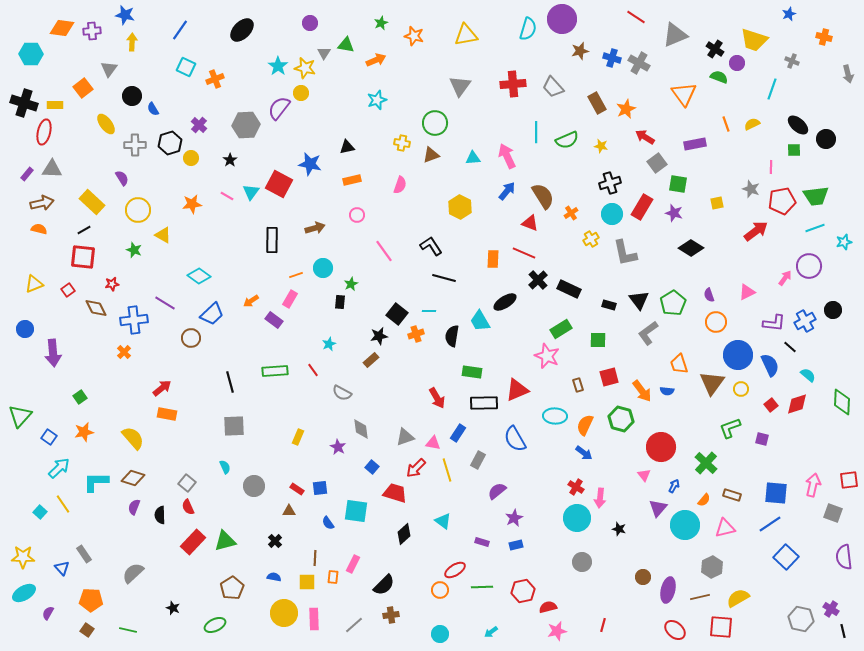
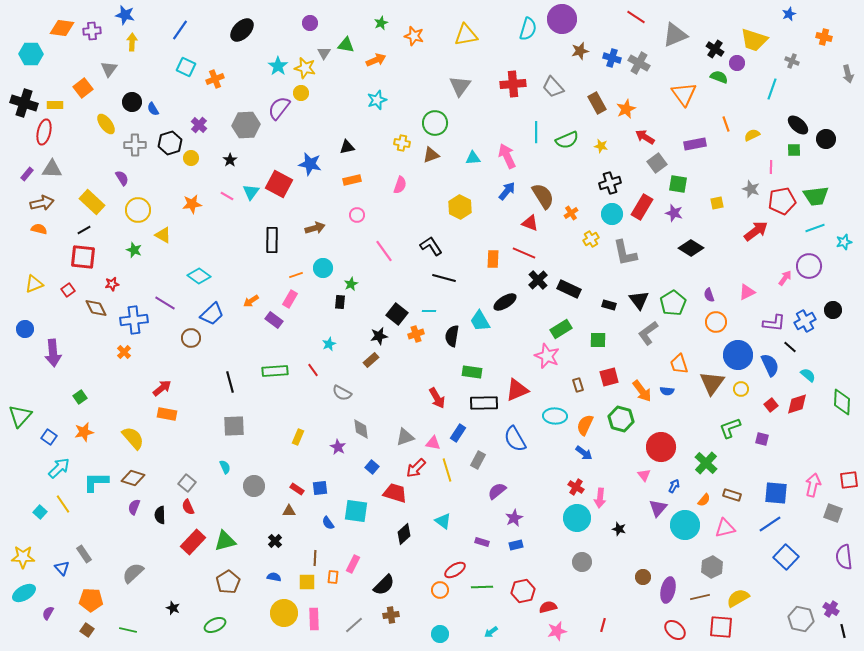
black circle at (132, 96): moved 6 px down
yellow semicircle at (752, 124): moved 11 px down
brown pentagon at (232, 588): moved 4 px left, 6 px up
